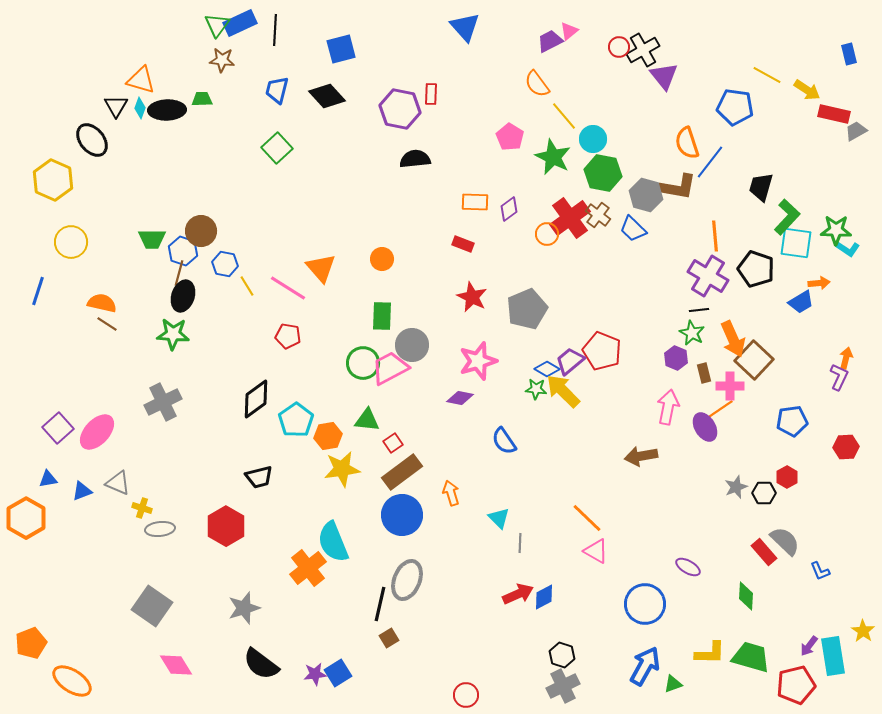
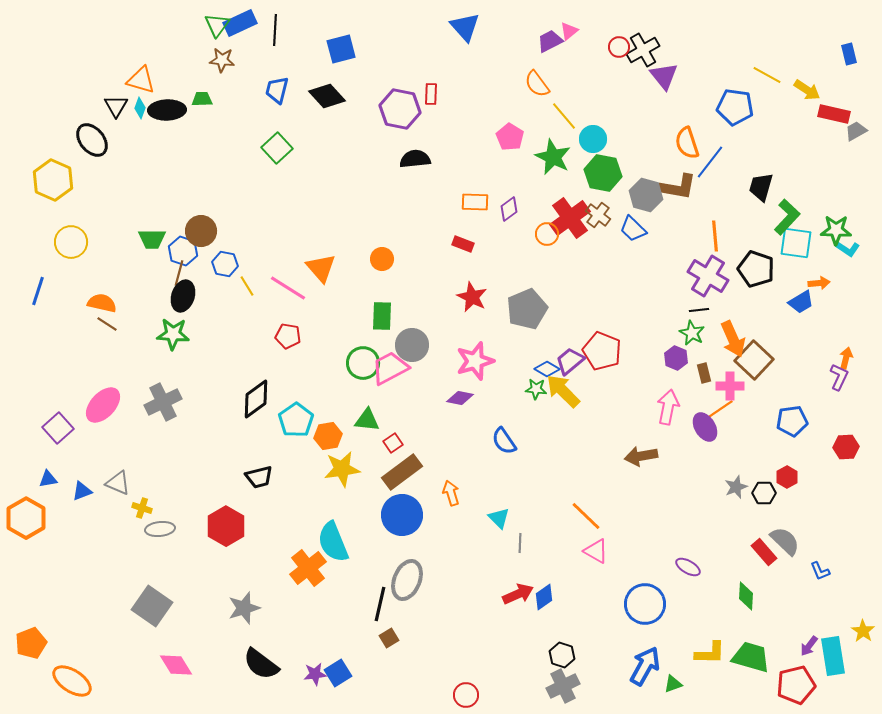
pink star at (478, 361): moved 3 px left
pink ellipse at (97, 432): moved 6 px right, 27 px up
orange line at (587, 518): moved 1 px left, 2 px up
blue diamond at (544, 597): rotated 8 degrees counterclockwise
